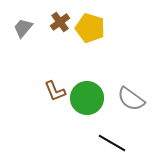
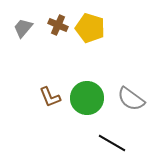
brown cross: moved 2 px left, 3 px down; rotated 30 degrees counterclockwise
brown L-shape: moved 5 px left, 6 px down
